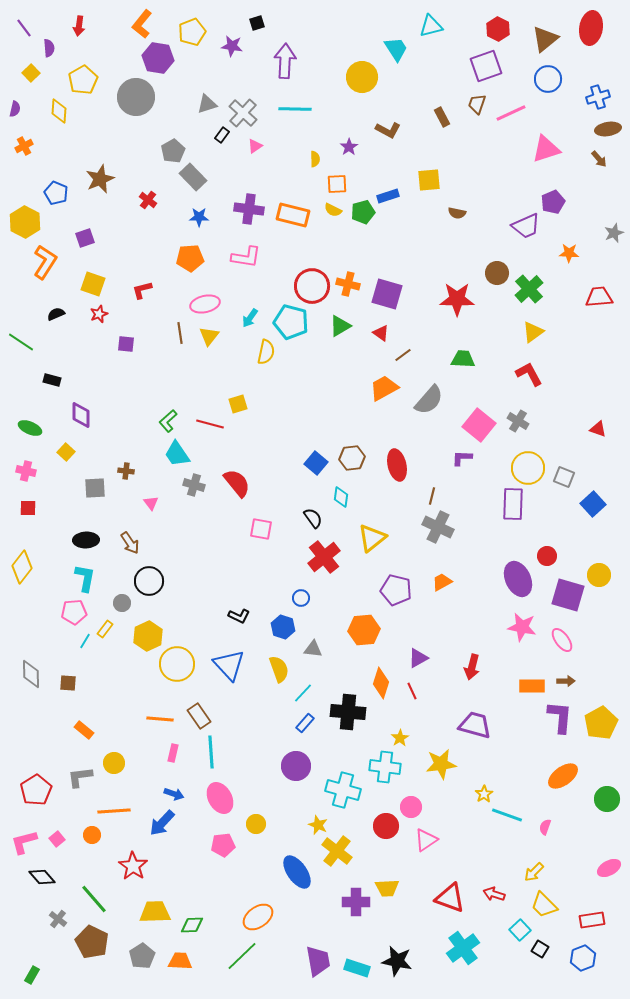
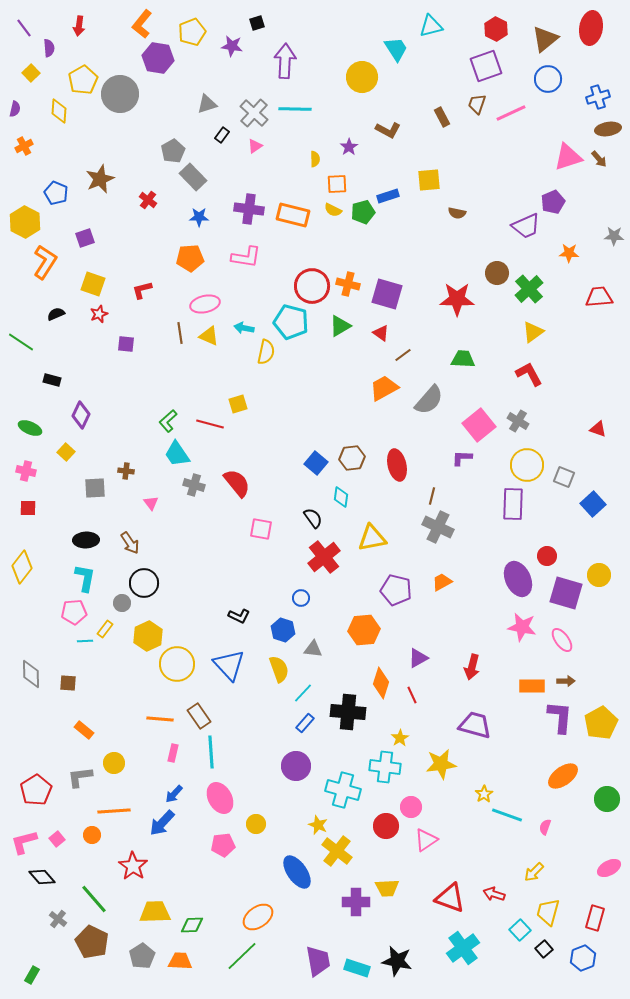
red hexagon at (498, 29): moved 2 px left
gray circle at (136, 97): moved 16 px left, 3 px up
gray cross at (243, 113): moved 11 px right
pink triangle at (546, 149): moved 22 px right, 8 px down
gray star at (614, 233): moved 3 px down; rotated 24 degrees clockwise
cyan arrow at (250, 318): moved 6 px left, 10 px down; rotated 66 degrees clockwise
yellow triangle at (209, 336): rotated 45 degrees counterclockwise
purple diamond at (81, 415): rotated 24 degrees clockwise
pink square at (479, 425): rotated 12 degrees clockwise
yellow circle at (528, 468): moved 1 px left, 3 px up
yellow triangle at (372, 538): rotated 28 degrees clockwise
black circle at (149, 581): moved 5 px left, 2 px down
purple square at (568, 595): moved 2 px left, 2 px up
blue hexagon at (283, 627): moved 3 px down
cyan line at (85, 641): rotated 56 degrees clockwise
red line at (412, 691): moved 4 px down
blue arrow at (174, 794): rotated 114 degrees clockwise
yellow trapezoid at (544, 905): moved 4 px right, 7 px down; rotated 60 degrees clockwise
red rectangle at (592, 920): moved 3 px right, 2 px up; rotated 65 degrees counterclockwise
black square at (540, 949): moved 4 px right; rotated 18 degrees clockwise
